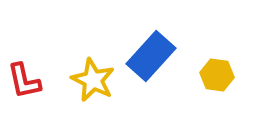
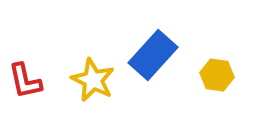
blue rectangle: moved 2 px right, 1 px up
red L-shape: moved 1 px right
